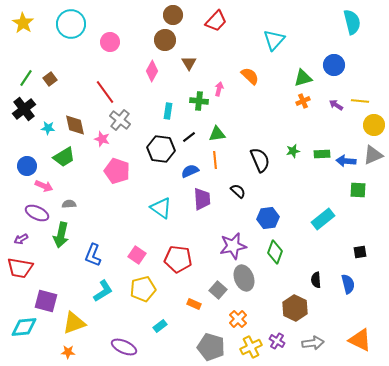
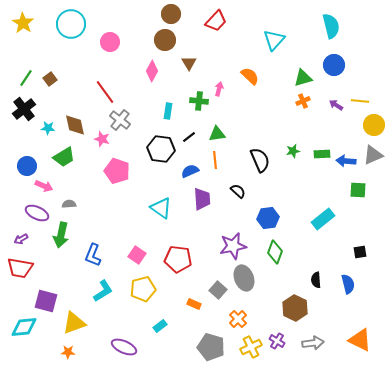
brown circle at (173, 15): moved 2 px left, 1 px up
cyan semicircle at (352, 22): moved 21 px left, 4 px down
